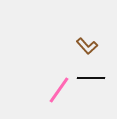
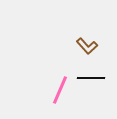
pink line: moved 1 px right; rotated 12 degrees counterclockwise
